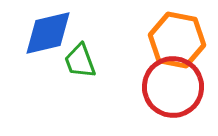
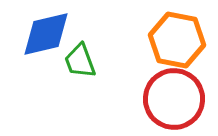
blue diamond: moved 2 px left, 1 px down
red circle: moved 1 px right, 12 px down
